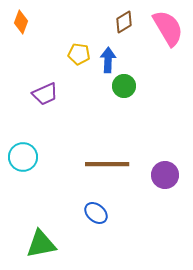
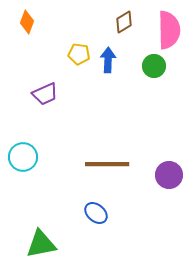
orange diamond: moved 6 px right
pink semicircle: moved 1 px right, 2 px down; rotated 30 degrees clockwise
green circle: moved 30 px right, 20 px up
purple circle: moved 4 px right
